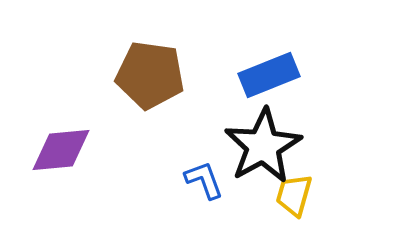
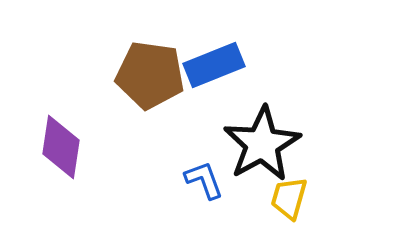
blue rectangle: moved 55 px left, 10 px up
black star: moved 1 px left, 2 px up
purple diamond: moved 3 px up; rotated 76 degrees counterclockwise
yellow trapezoid: moved 5 px left, 3 px down
